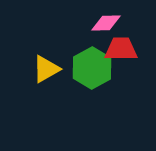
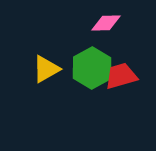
red trapezoid: moved 27 px down; rotated 16 degrees counterclockwise
